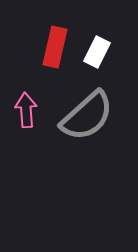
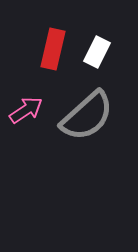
red rectangle: moved 2 px left, 2 px down
pink arrow: rotated 60 degrees clockwise
